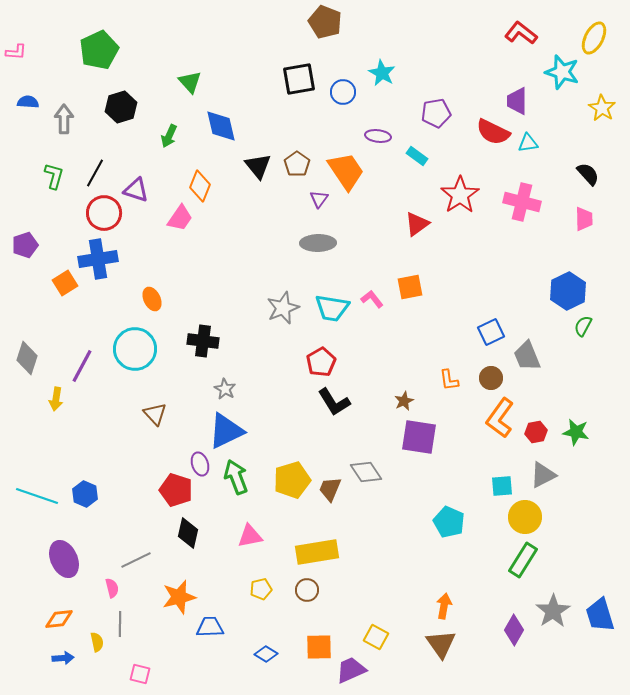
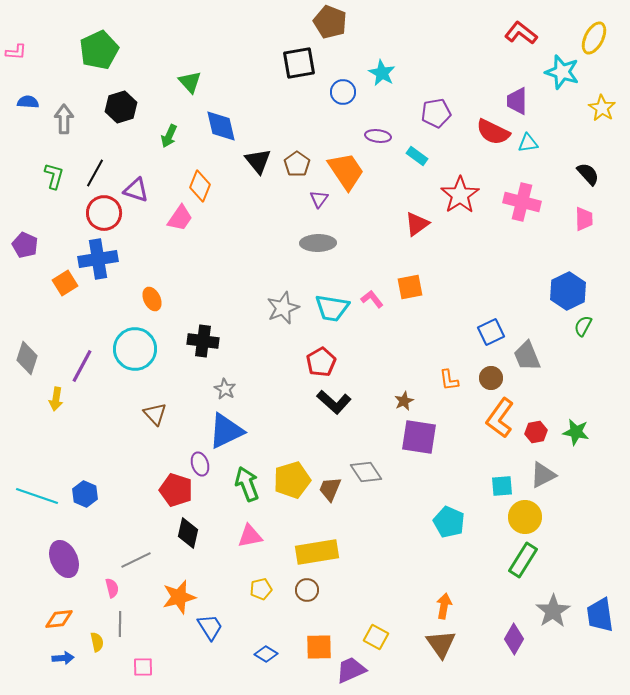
brown pentagon at (325, 22): moved 5 px right
black square at (299, 79): moved 16 px up
black triangle at (258, 166): moved 5 px up
purple pentagon at (25, 245): rotated 30 degrees counterclockwise
black L-shape at (334, 402): rotated 16 degrees counterclockwise
green arrow at (236, 477): moved 11 px right, 7 px down
blue trapezoid at (600, 615): rotated 9 degrees clockwise
blue trapezoid at (210, 627): rotated 60 degrees clockwise
purple diamond at (514, 630): moved 9 px down
pink square at (140, 674): moved 3 px right, 7 px up; rotated 15 degrees counterclockwise
